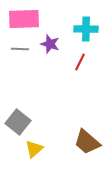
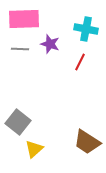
cyan cross: rotated 10 degrees clockwise
brown trapezoid: rotated 8 degrees counterclockwise
